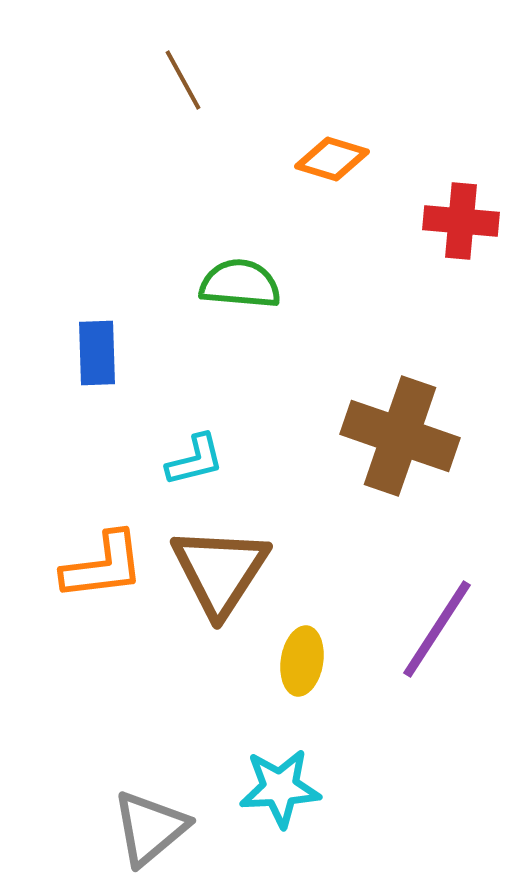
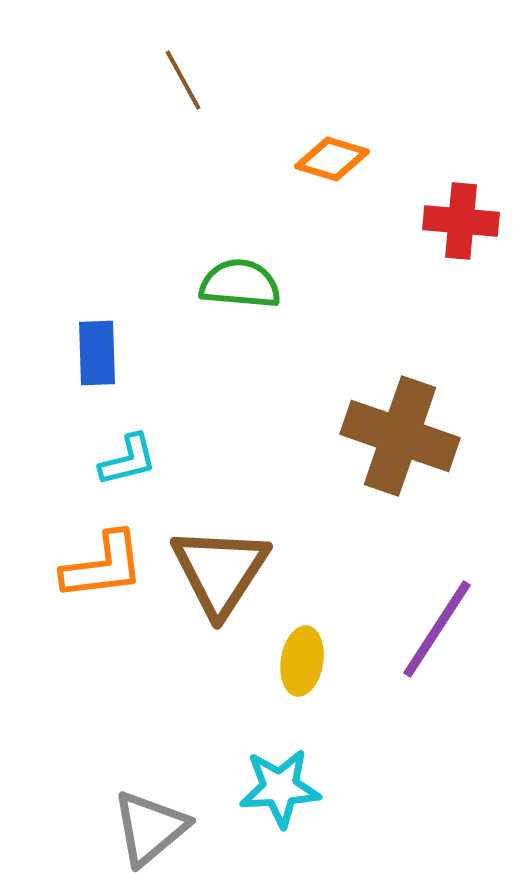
cyan L-shape: moved 67 px left
